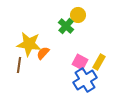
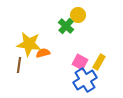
orange semicircle: rotated 32 degrees clockwise
